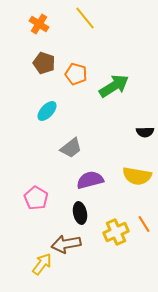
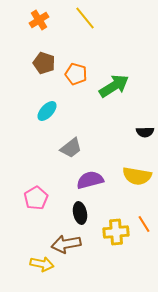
orange cross: moved 4 px up; rotated 24 degrees clockwise
pink pentagon: rotated 10 degrees clockwise
yellow cross: rotated 20 degrees clockwise
yellow arrow: rotated 65 degrees clockwise
